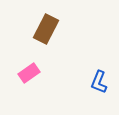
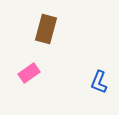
brown rectangle: rotated 12 degrees counterclockwise
